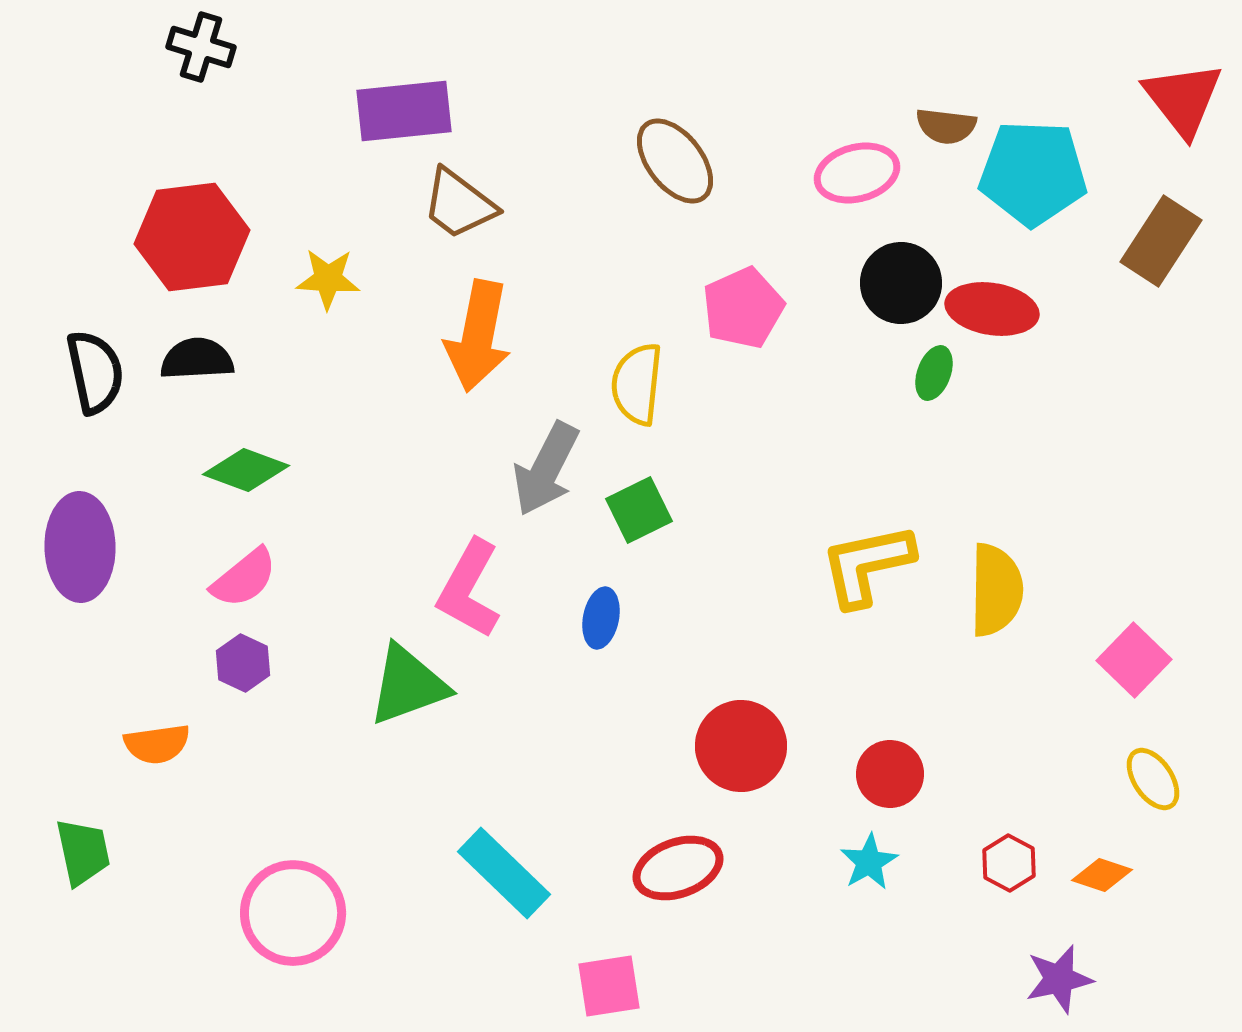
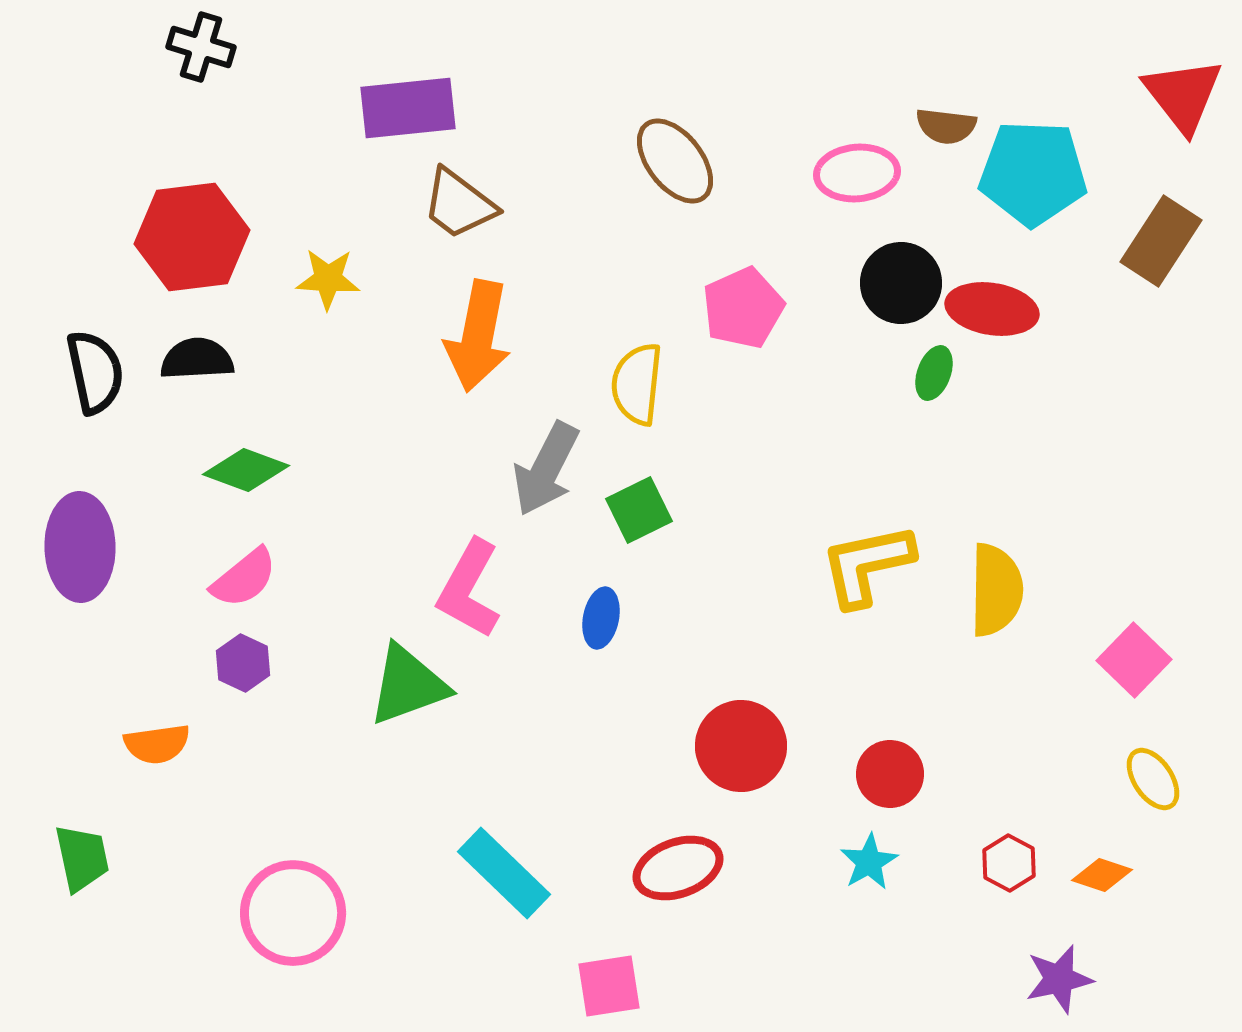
red triangle at (1183, 99): moved 4 px up
purple rectangle at (404, 111): moved 4 px right, 3 px up
pink ellipse at (857, 173): rotated 10 degrees clockwise
green trapezoid at (83, 852): moved 1 px left, 6 px down
